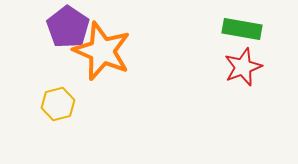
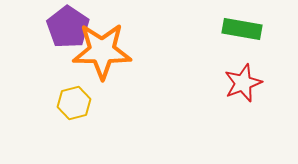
orange star: rotated 22 degrees counterclockwise
red star: moved 16 px down
yellow hexagon: moved 16 px right, 1 px up
